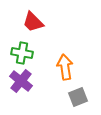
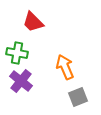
green cross: moved 5 px left
orange arrow: rotated 15 degrees counterclockwise
